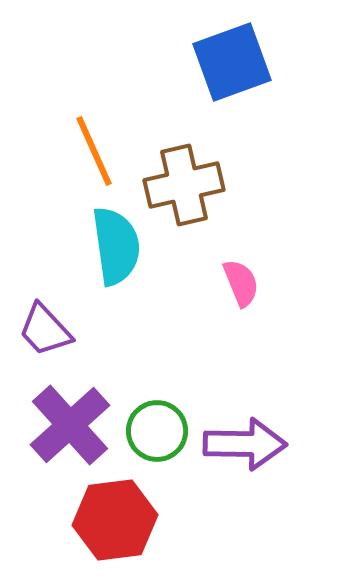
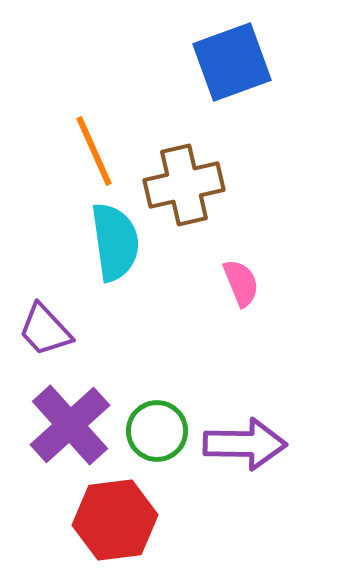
cyan semicircle: moved 1 px left, 4 px up
